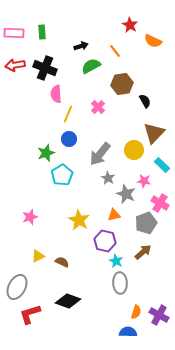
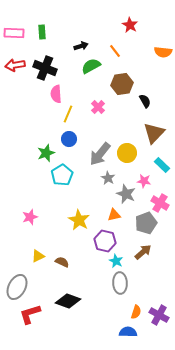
orange semicircle at (153, 41): moved 10 px right, 11 px down; rotated 18 degrees counterclockwise
yellow circle at (134, 150): moved 7 px left, 3 px down
